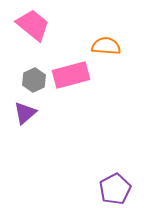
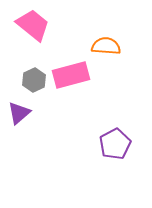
purple triangle: moved 6 px left
purple pentagon: moved 45 px up
